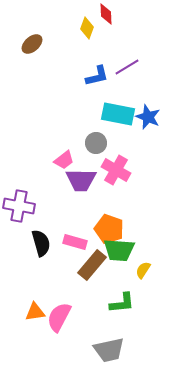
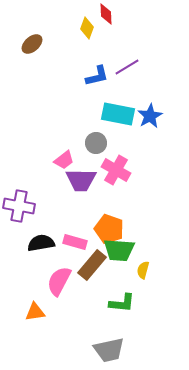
blue star: moved 2 px right, 1 px up; rotated 20 degrees clockwise
black semicircle: rotated 84 degrees counterclockwise
yellow semicircle: rotated 18 degrees counterclockwise
green L-shape: rotated 12 degrees clockwise
pink semicircle: moved 36 px up
